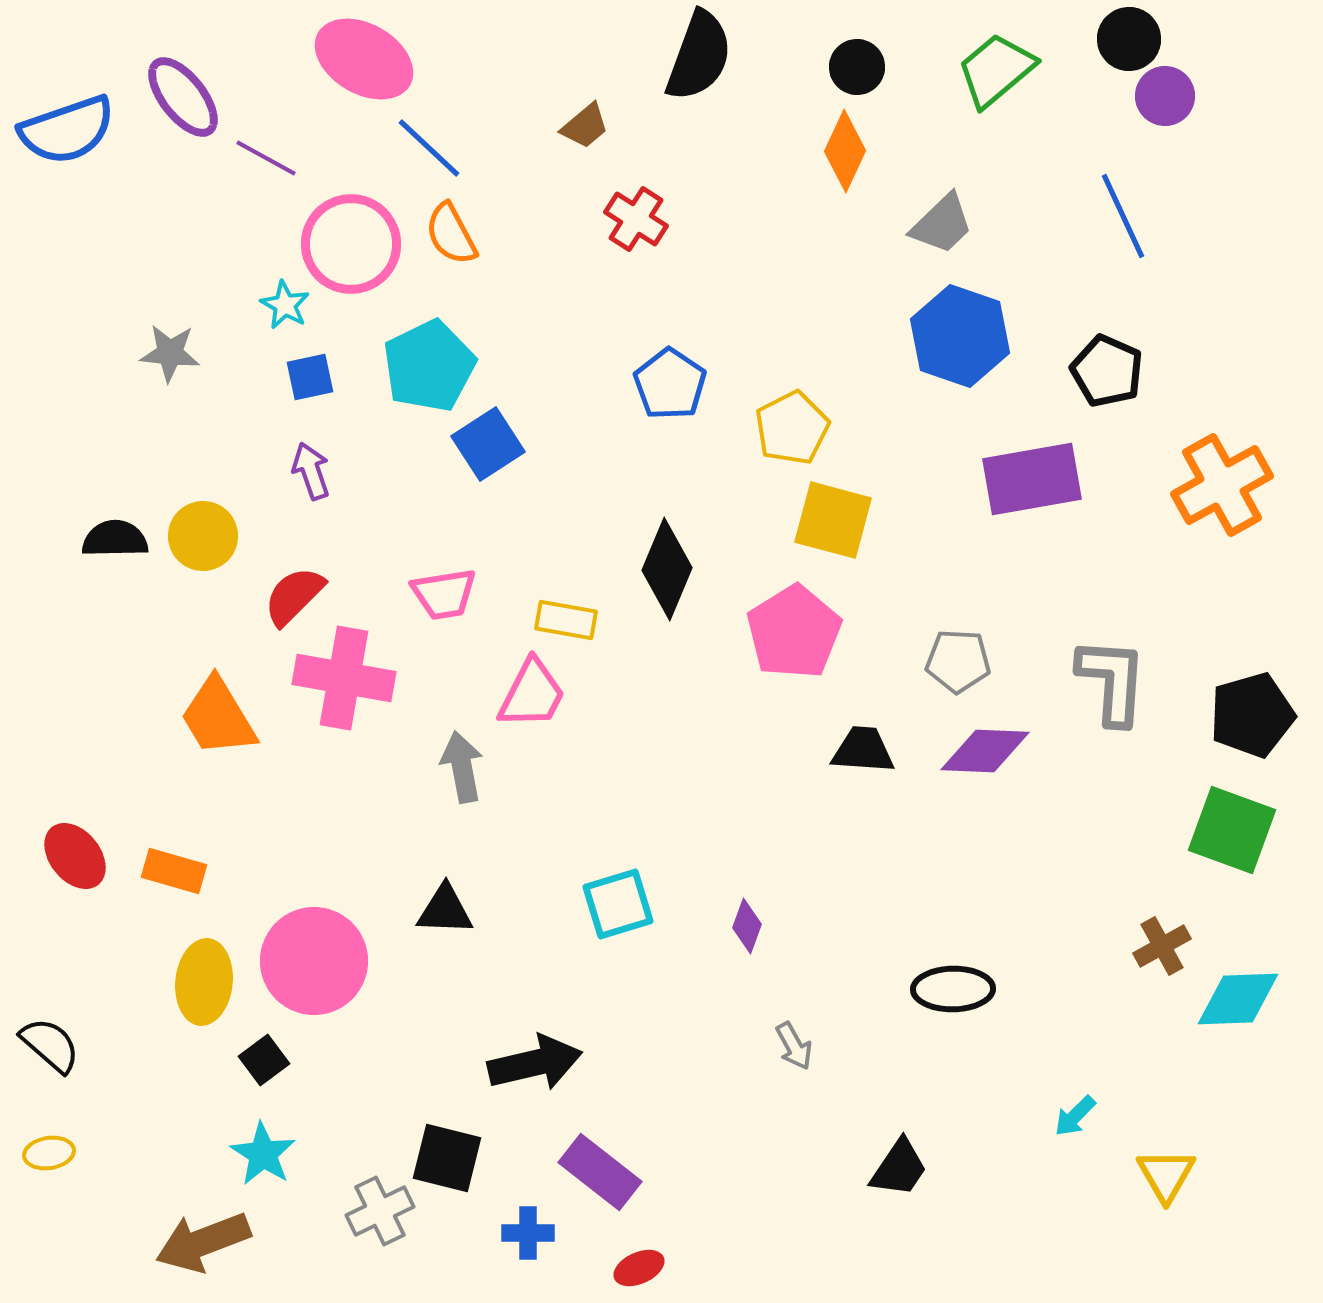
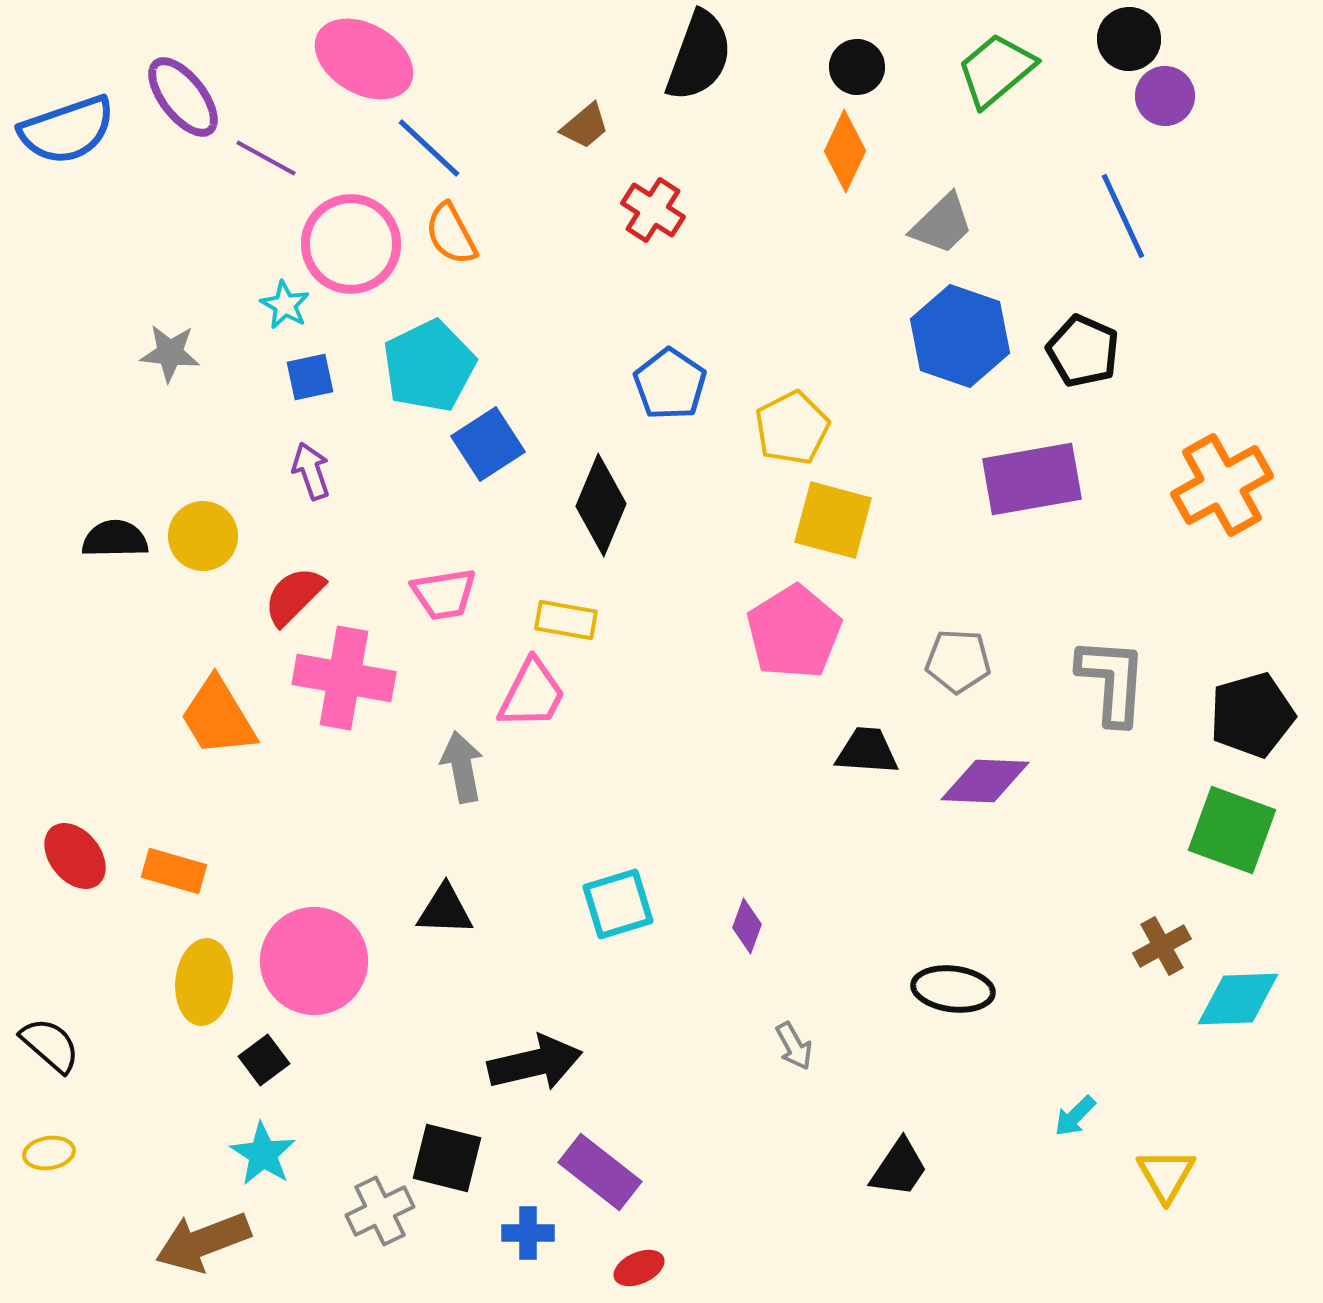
red cross at (636, 219): moved 17 px right, 9 px up
black pentagon at (1107, 371): moved 24 px left, 20 px up
black diamond at (667, 569): moved 66 px left, 64 px up
black trapezoid at (863, 750): moved 4 px right, 1 px down
purple diamond at (985, 751): moved 30 px down
black ellipse at (953, 989): rotated 8 degrees clockwise
